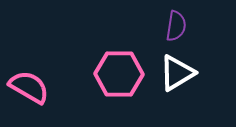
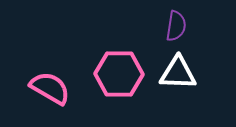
white triangle: moved 1 px right; rotated 33 degrees clockwise
pink semicircle: moved 21 px right, 1 px down
